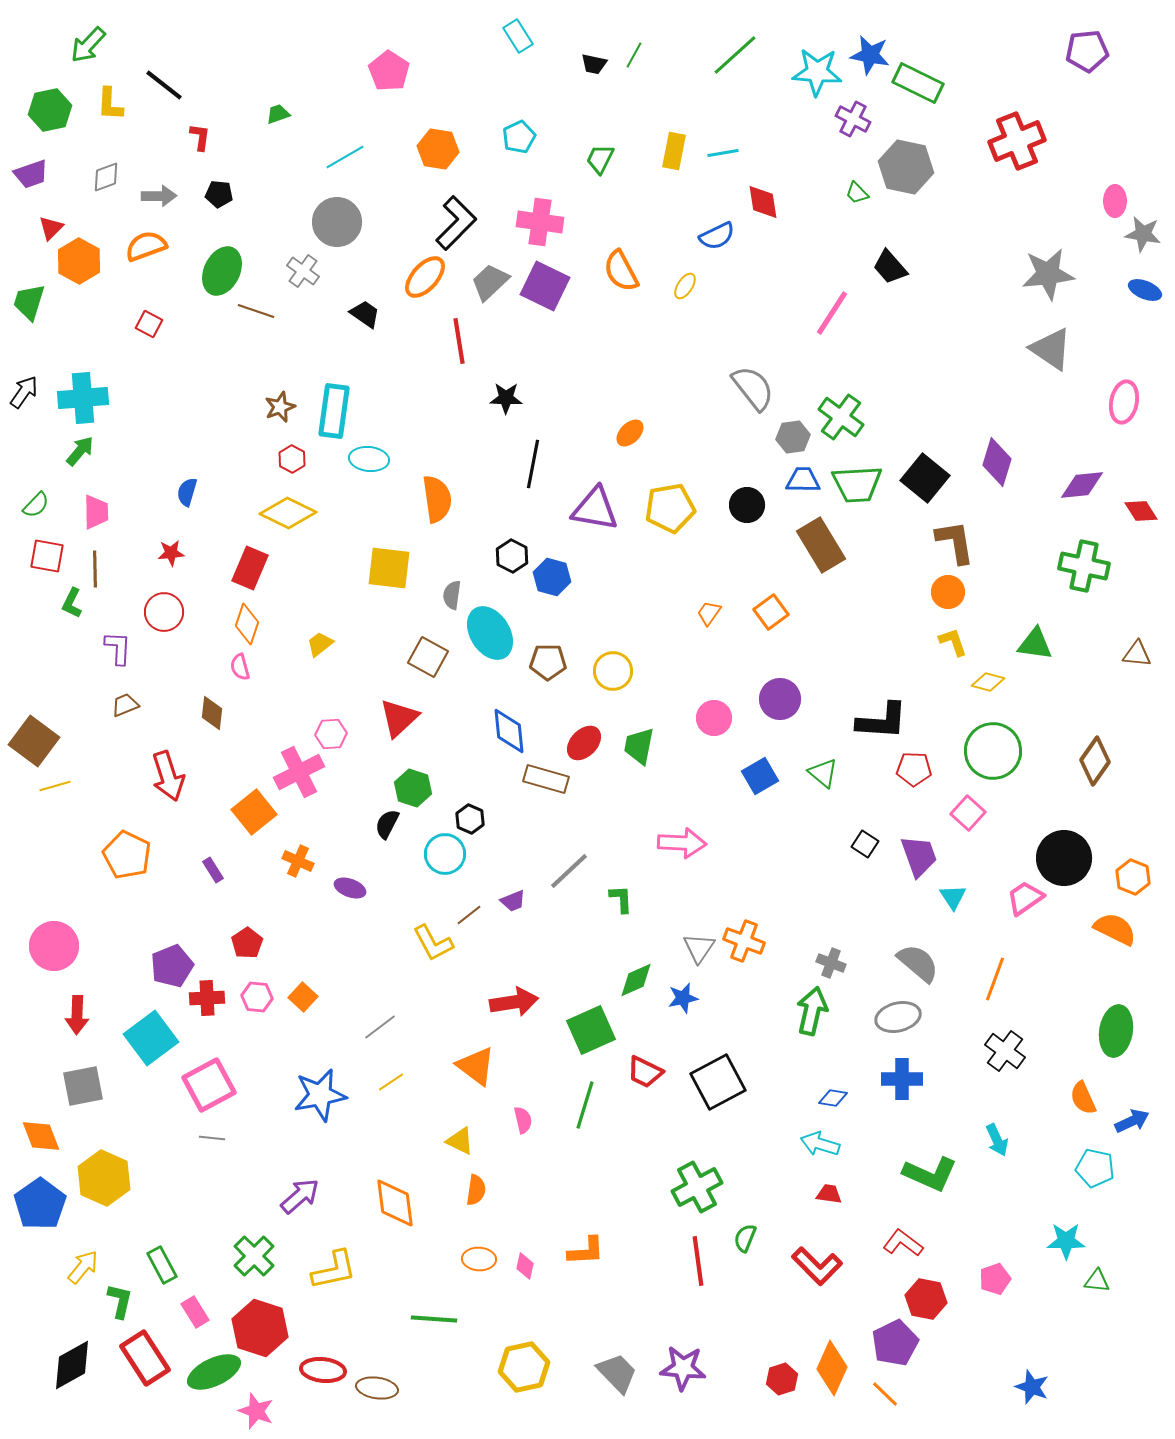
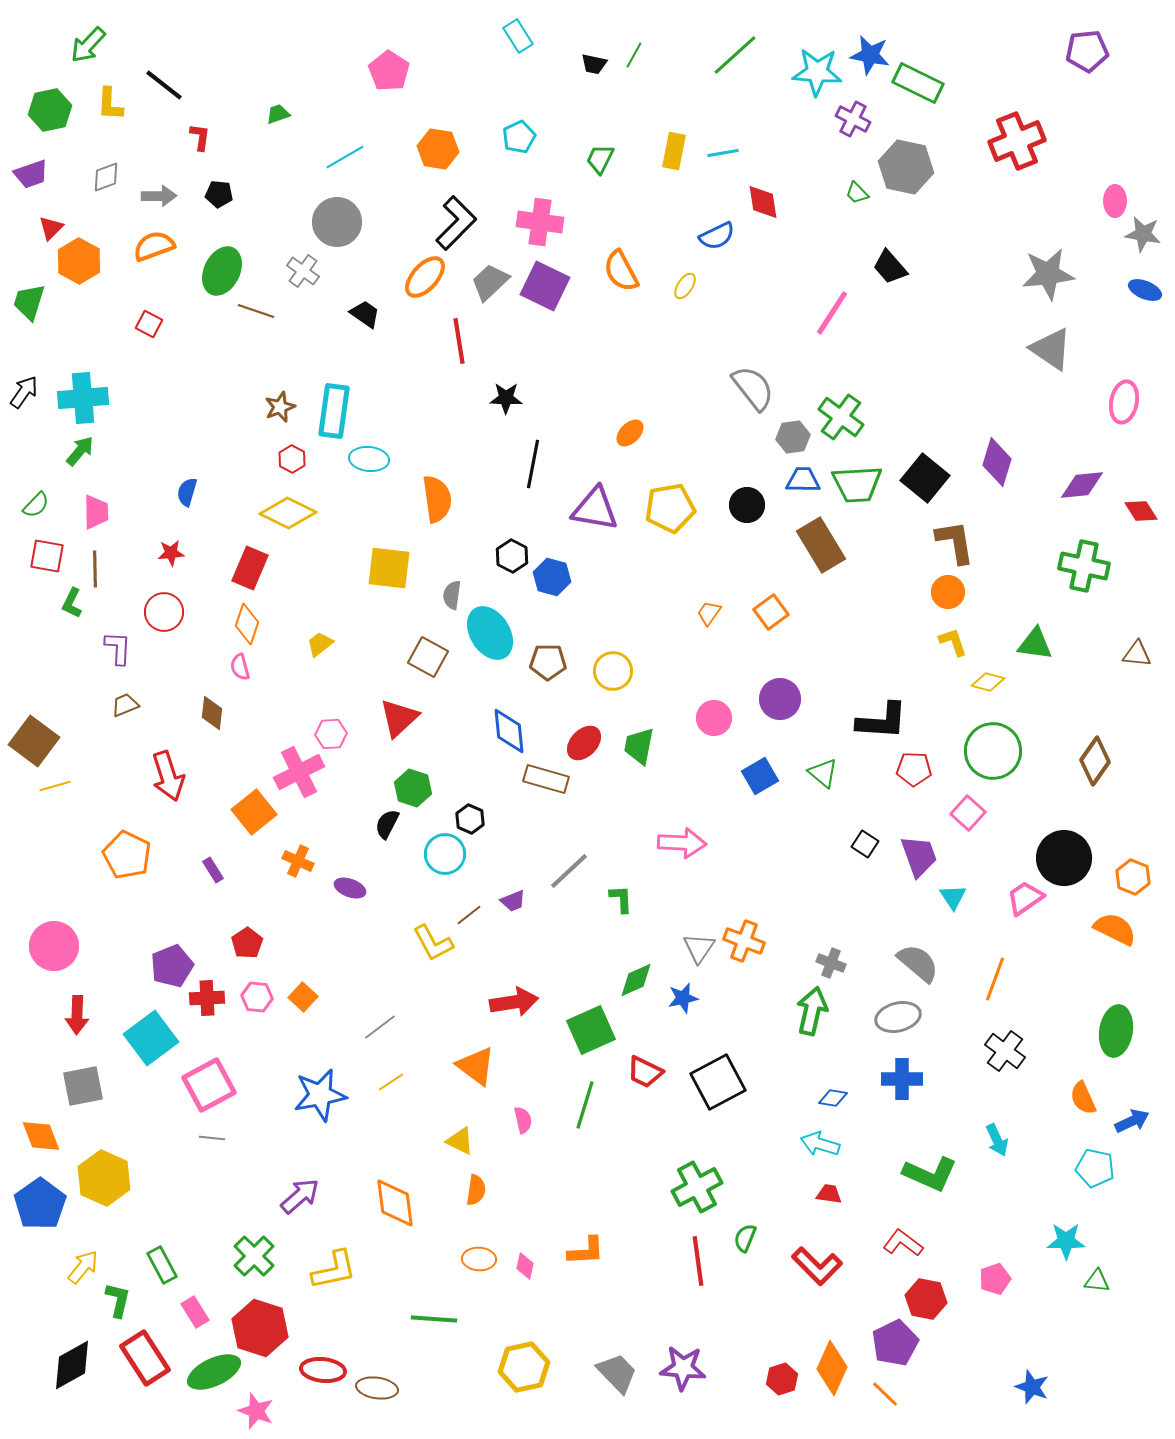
orange semicircle at (146, 246): moved 8 px right
green L-shape at (120, 1301): moved 2 px left, 1 px up
